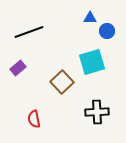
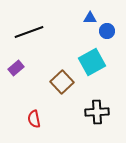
cyan square: rotated 12 degrees counterclockwise
purple rectangle: moved 2 px left
